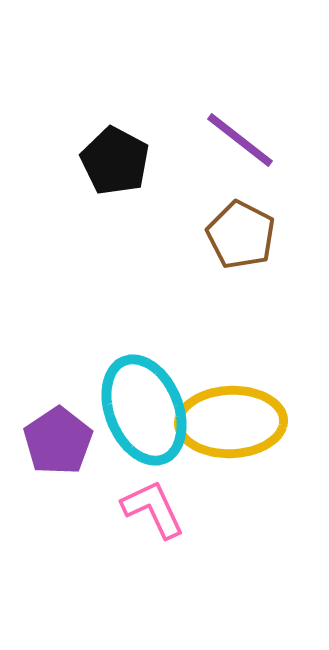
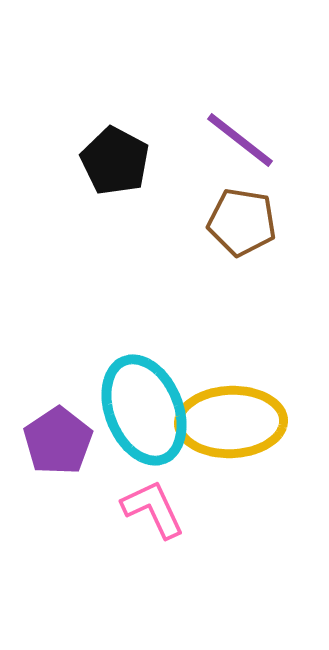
brown pentagon: moved 1 px right, 13 px up; rotated 18 degrees counterclockwise
